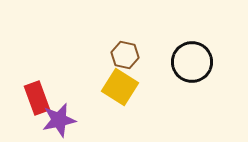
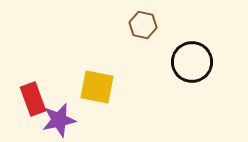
brown hexagon: moved 18 px right, 30 px up
yellow square: moved 23 px left; rotated 21 degrees counterclockwise
red rectangle: moved 4 px left, 1 px down
